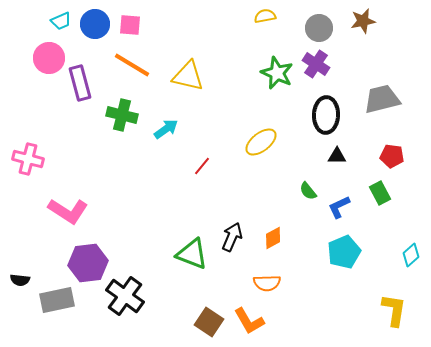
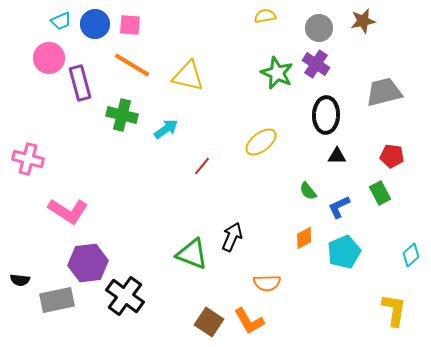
gray trapezoid: moved 2 px right, 7 px up
orange diamond: moved 31 px right
